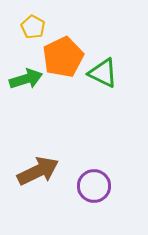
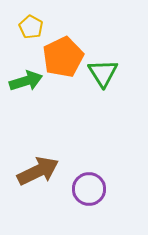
yellow pentagon: moved 2 px left
green triangle: rotated 32 degrees clockwise
green arrow: moved 2 px down
purple circle: moved 5 px left, 3 px down
